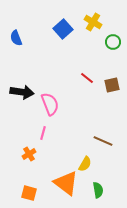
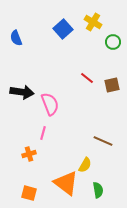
orange cross: rotated 16 degrees clockwise
yellow semicircle: moved 1 px down
